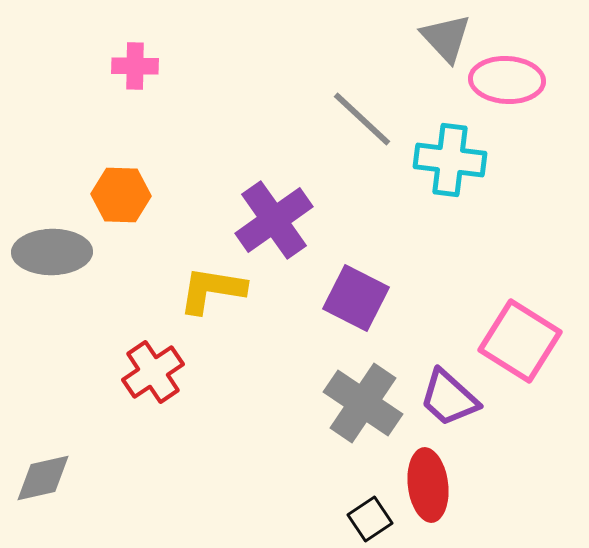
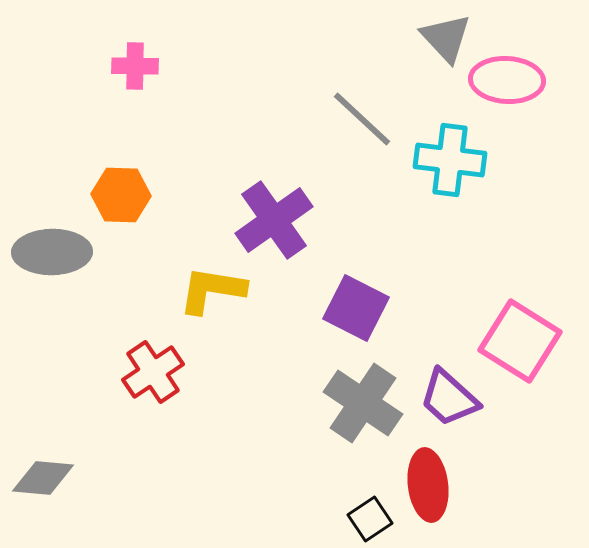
purple square: moved 10 px down
gray diamond: rotated 18 degrees clockwise
